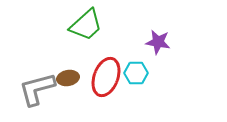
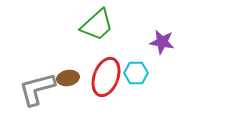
green trapezoid: moved 11 px right
purple star: moved 4 px right
